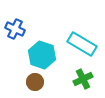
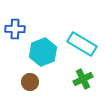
blue cross: rotated 24 degrees counterclockwise
cyan hexagon: moved 1 px right, 3 px up; rotated 20 degrees clockwise
brown circle: moved 5 px left
